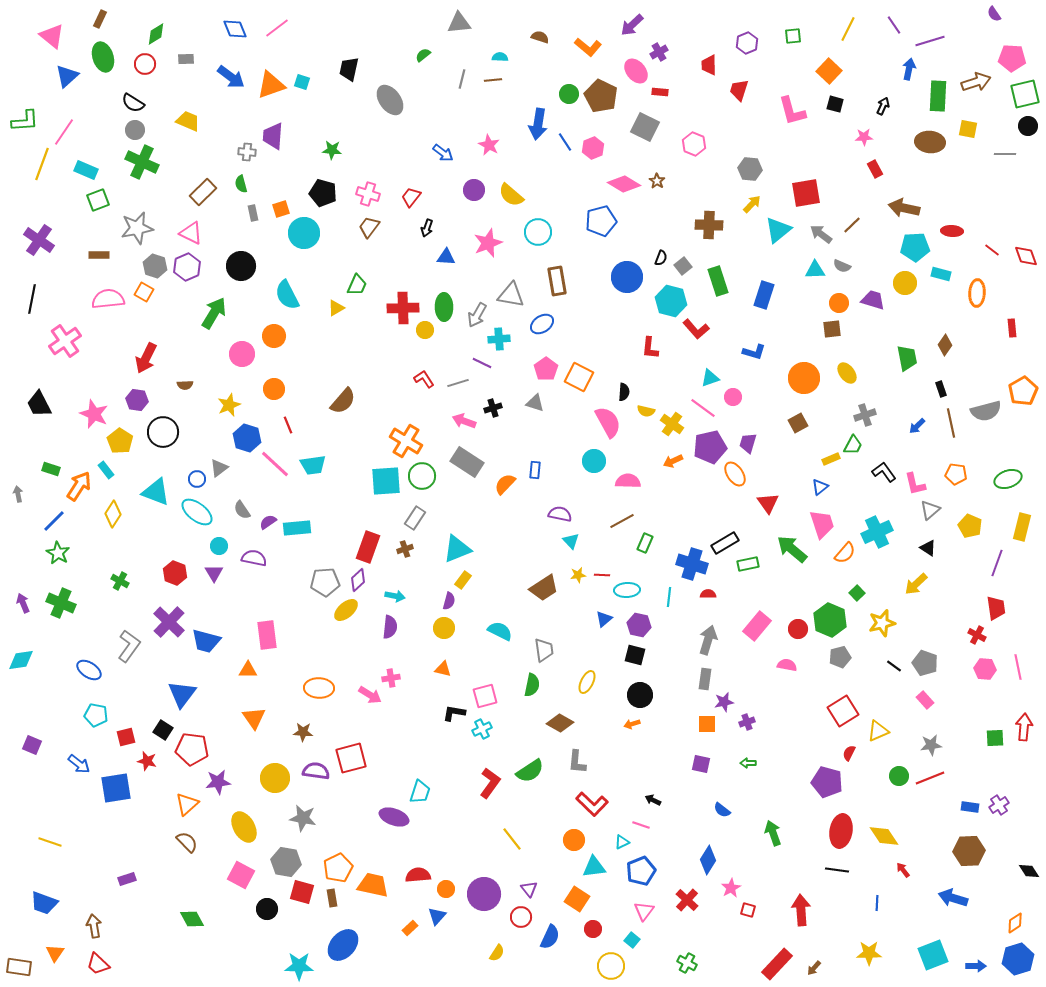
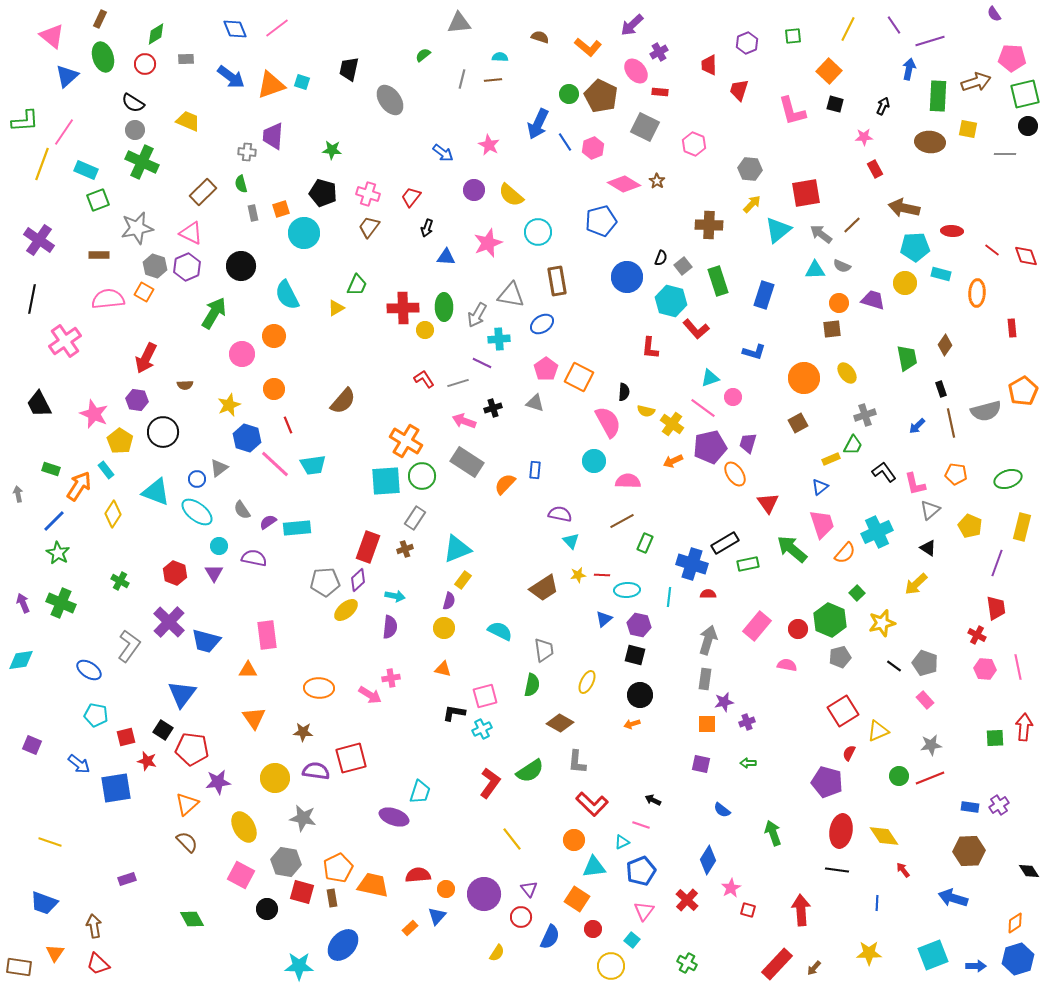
blue arrow at (538, 124): rotated 16 degrees clockwise
